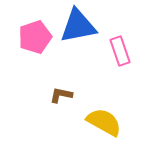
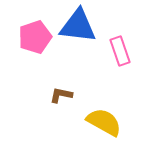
blue triangle: rotated 18 degrees clockwise
